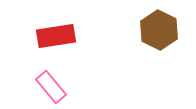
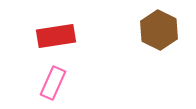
pink rectangle: moved 2 px right, 4 px up; rotated 64 degrees clockwise
